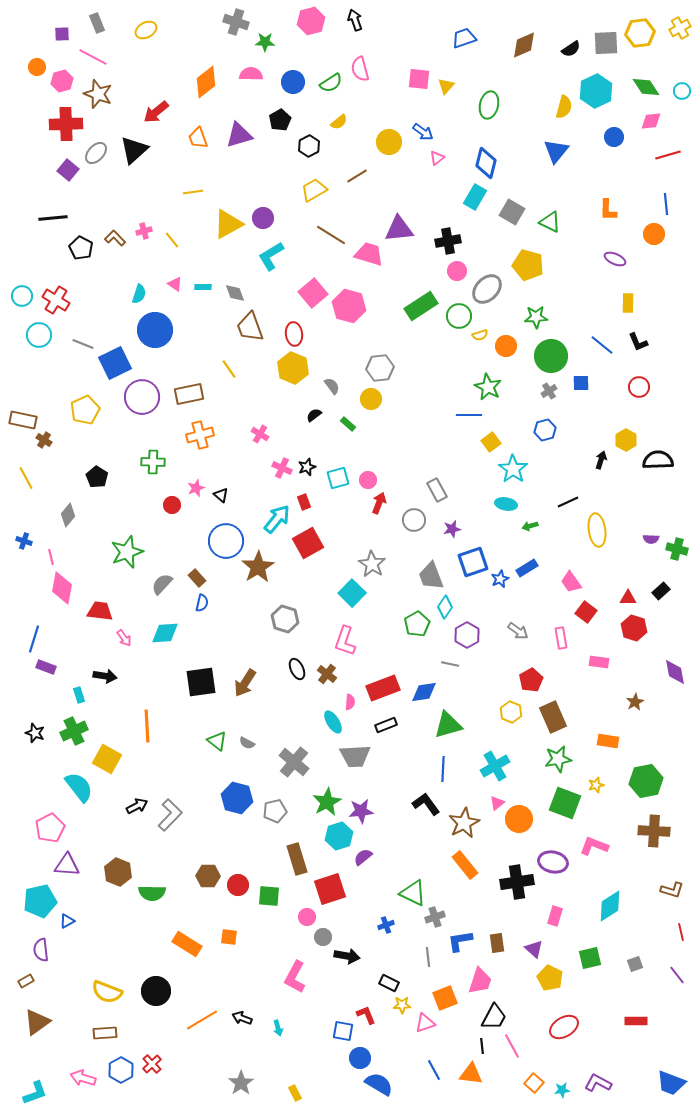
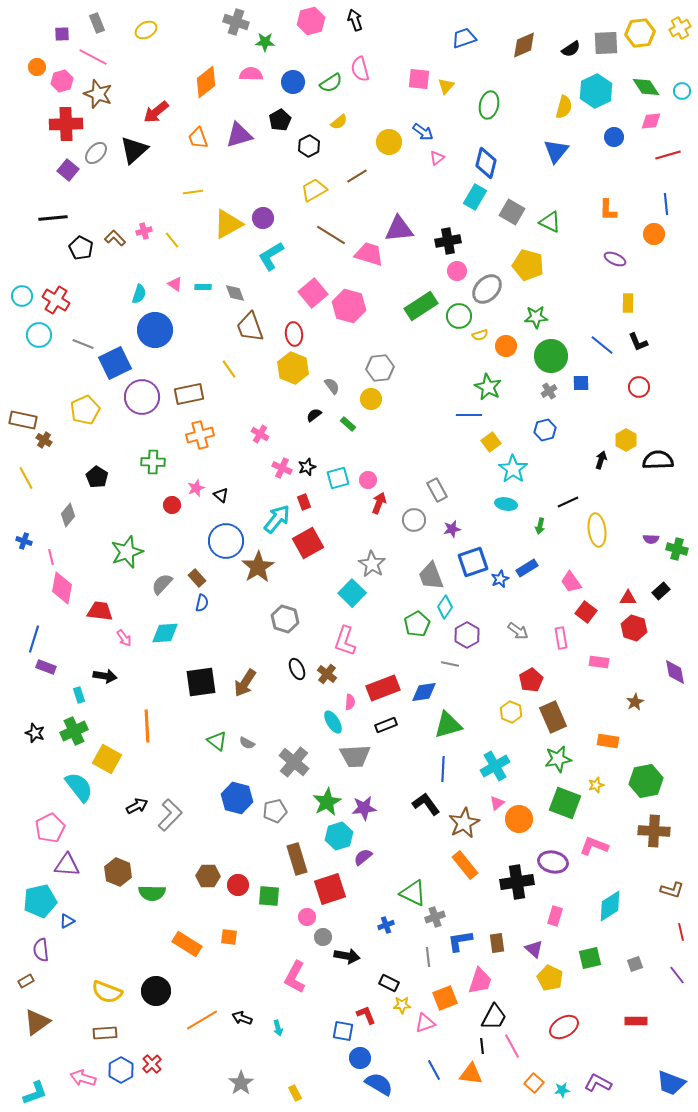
green arrow at (530, 526): moved 10 px right; rotated 63 degrees counterclockwise
purple star at (361, 811): moved 3 px right, 3 px up
